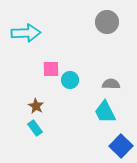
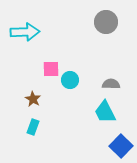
gray circle: moved 1 px left
cyan arrow: moved 1 px left, 1 px up
brown star: moved 3 px left, 7 px up
cyan rectangle: moved 2 px left, 1 px up; rotated 56 degrees clockwise
